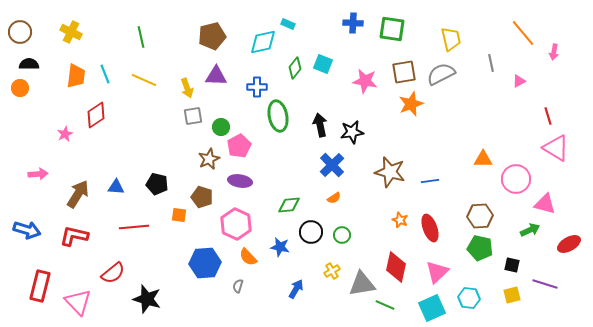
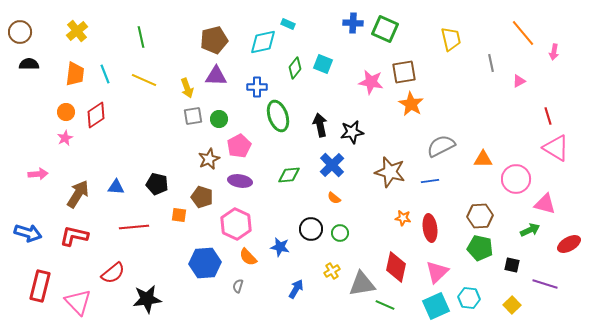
green square at (392, 29): moved 7 px left; rotated 16 degrees clockwise
yellow cross at (71, 32): moved 6 px right, 1 px up; rotated 25 degrees clockwise
brown pentagon at (212, 36): moved 2 px right, 4 px down
gray semicircle at (441, 74): moved 72 px down
orange trapezoid at (76, 76): moved 1 px left, 2 px up
pink star at (365, 81): moved 6 px right, 1 px down
orange circle at (20, 88): moved 46 px right, 24 px down
orange star at (411, 104): rotated 20 degrees counterclockwise
green ellipse at (278, 116): rotated 8 degrees counterclockwise
green circle at (221, 127): moved 2 px left, 8 px up
pink star at (65, 134): moved 4 px down
orange semicircle at (334, 198): rotated 72 degrees clockwise
green diamond at (289, 205): moved 30 px up
orange star at (400, 220): moved 3 px right, 2 px up; rotated 14 degrees counterclockwise
red ellipse at (430, 228): rotated 12 degrees clockwise
blue arrow at (27, 230): moved 1 px right, 3 px down
black circle at (311, 232): moved 3 px up
green circle at (342, 235): moved 2 px left, 2 px up
yellow square at (512, 295): moved 10 px down; rotated 30 degrees counterclockwise
black star at (147, 299): rotated 24 degrees counterclockwise
cyan square at (432, 308): moved 4 px right, 2 px up
